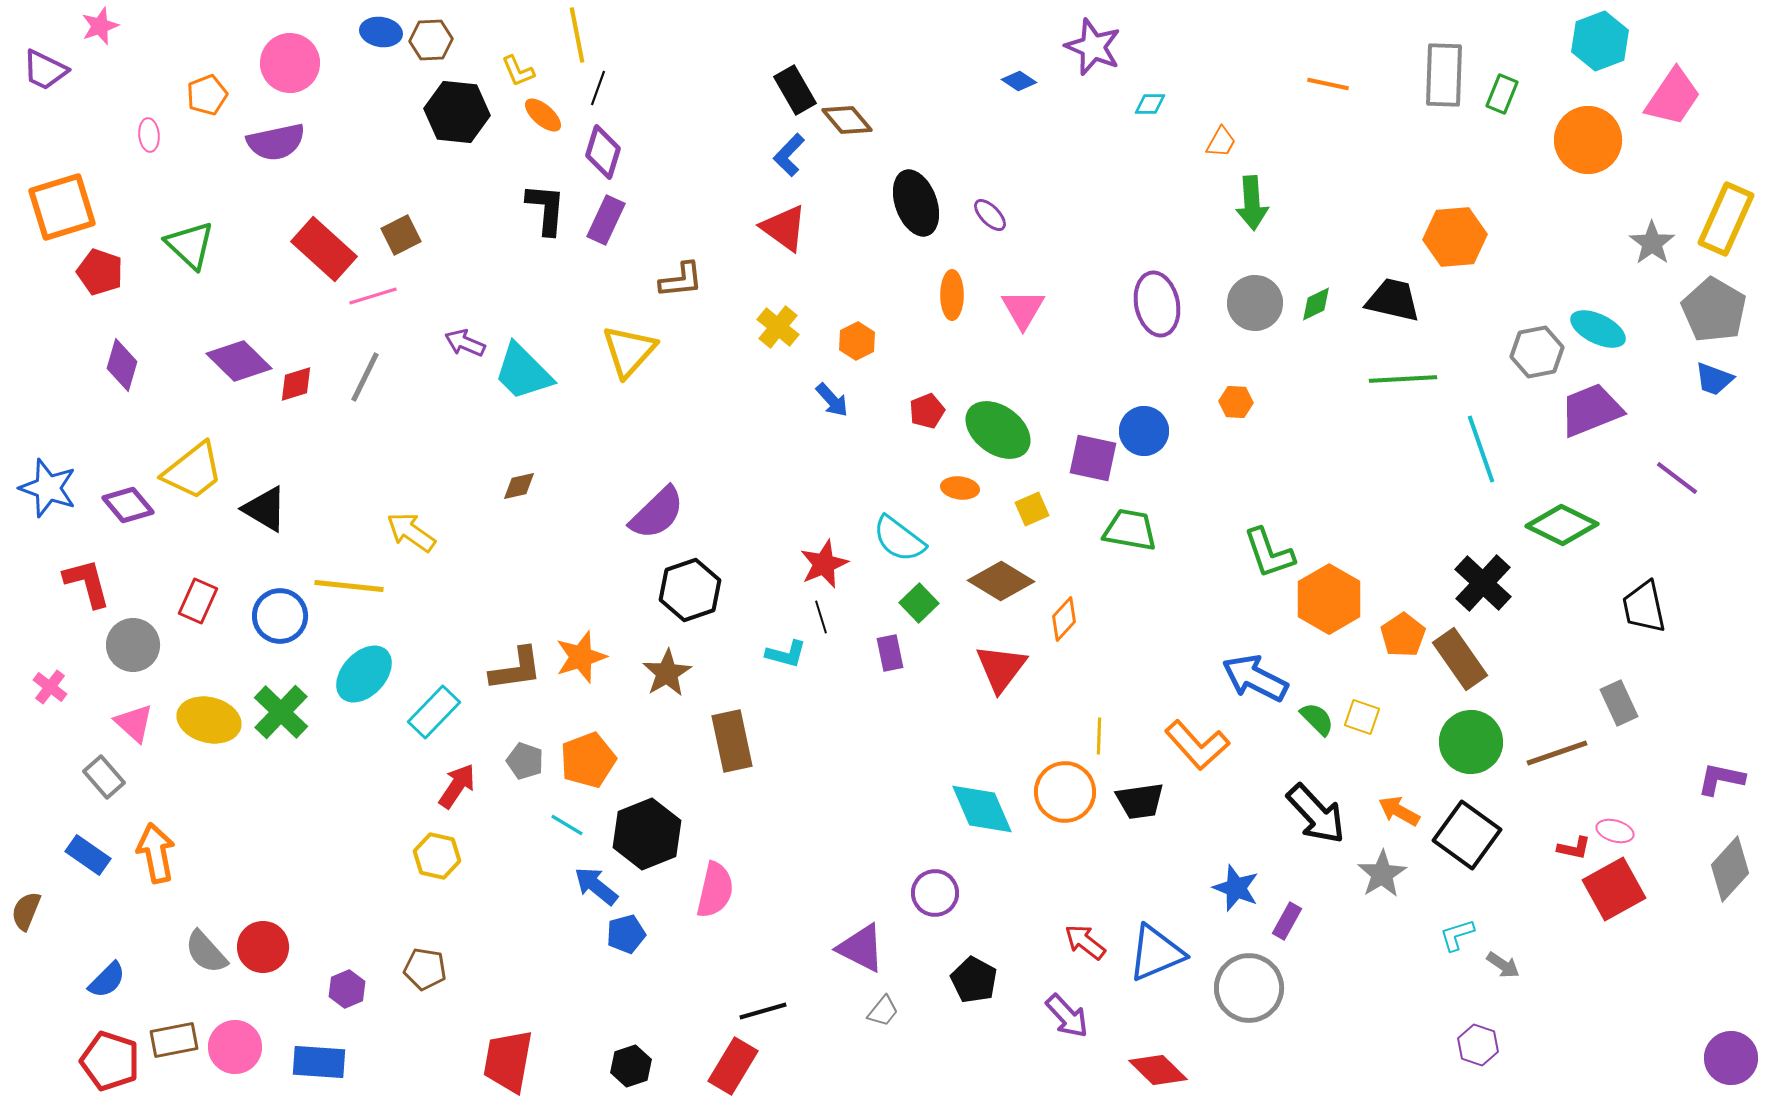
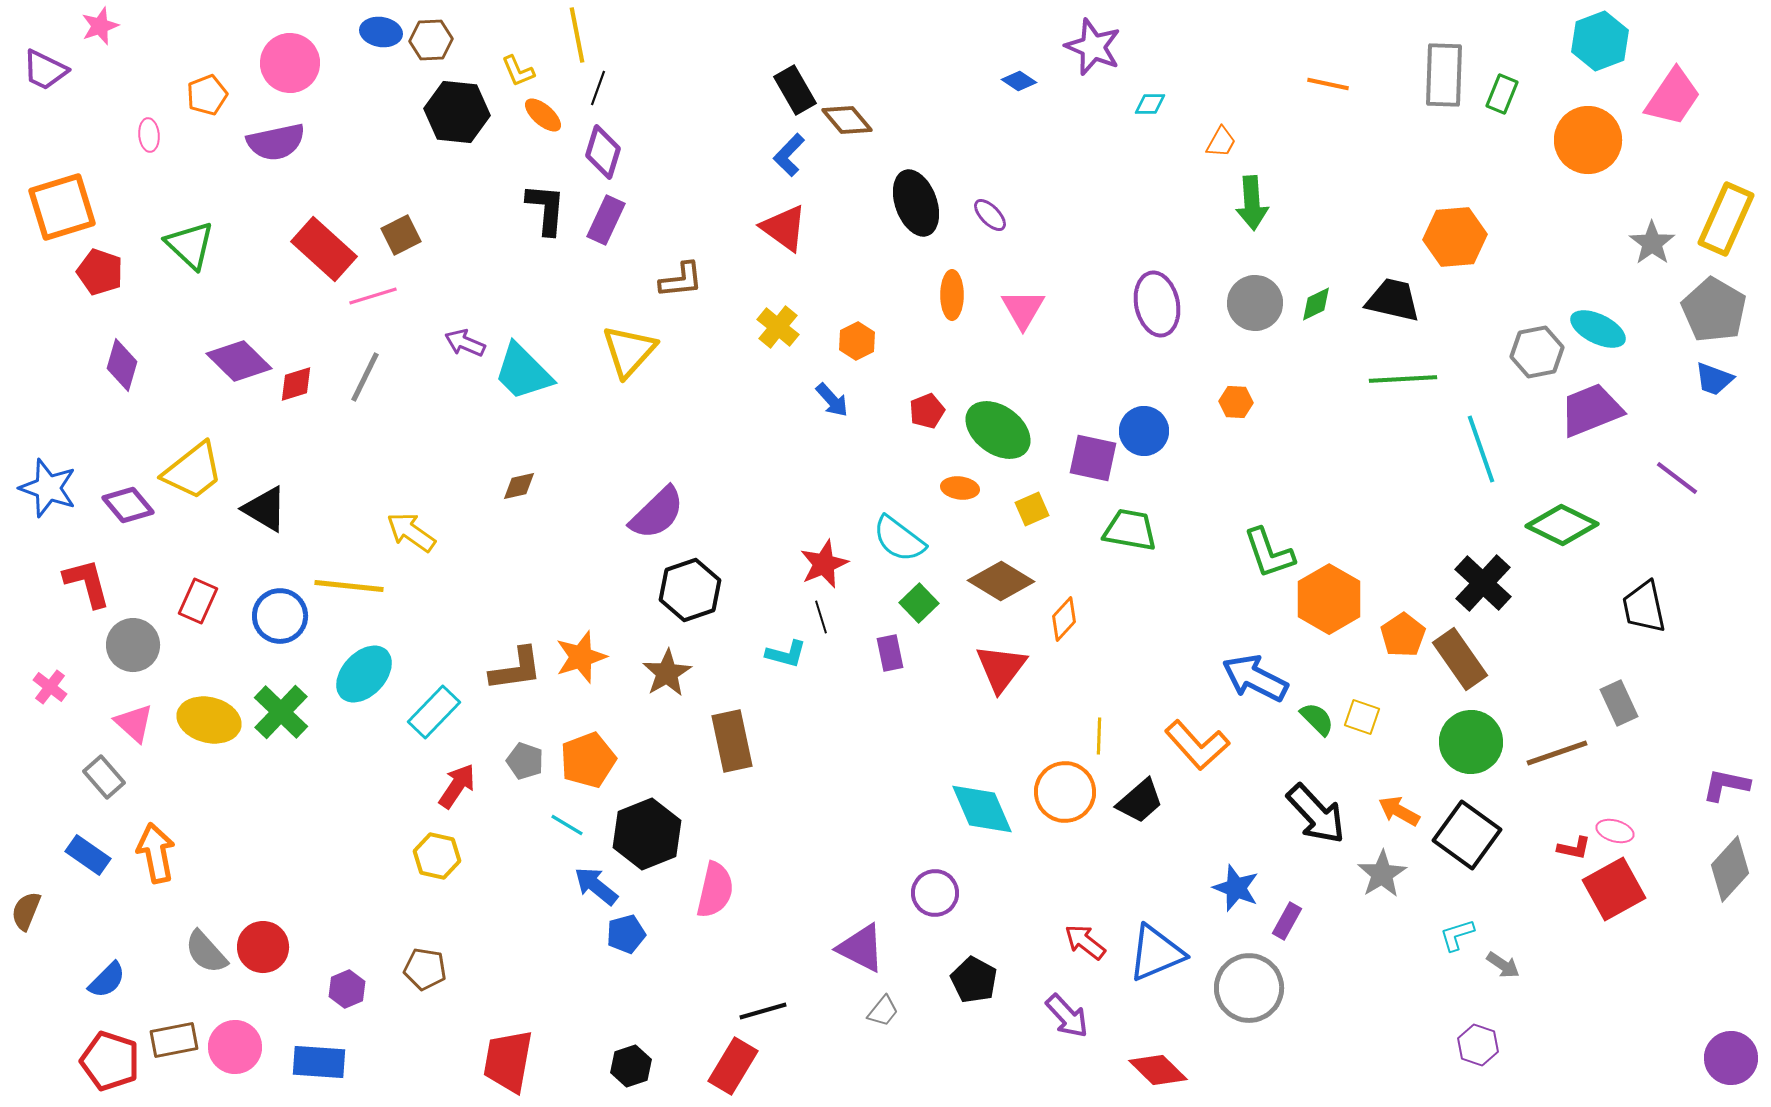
purple L-shape at (1721, 779): moved 5 px right, 6 px down
black trapezoid at (1140, 801): rotated 33 degrees counterclockwise
